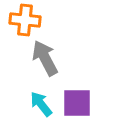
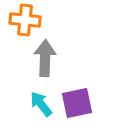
gray arrow: rotated 30 degrees clockwise
purple square: rotated 12 degrees counterclockwise
